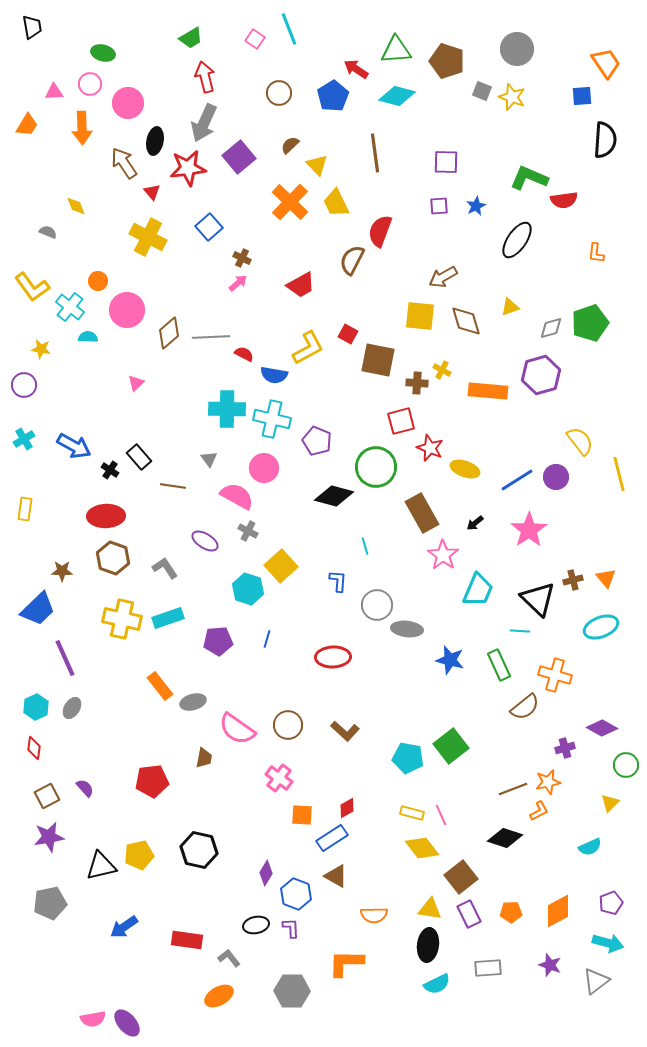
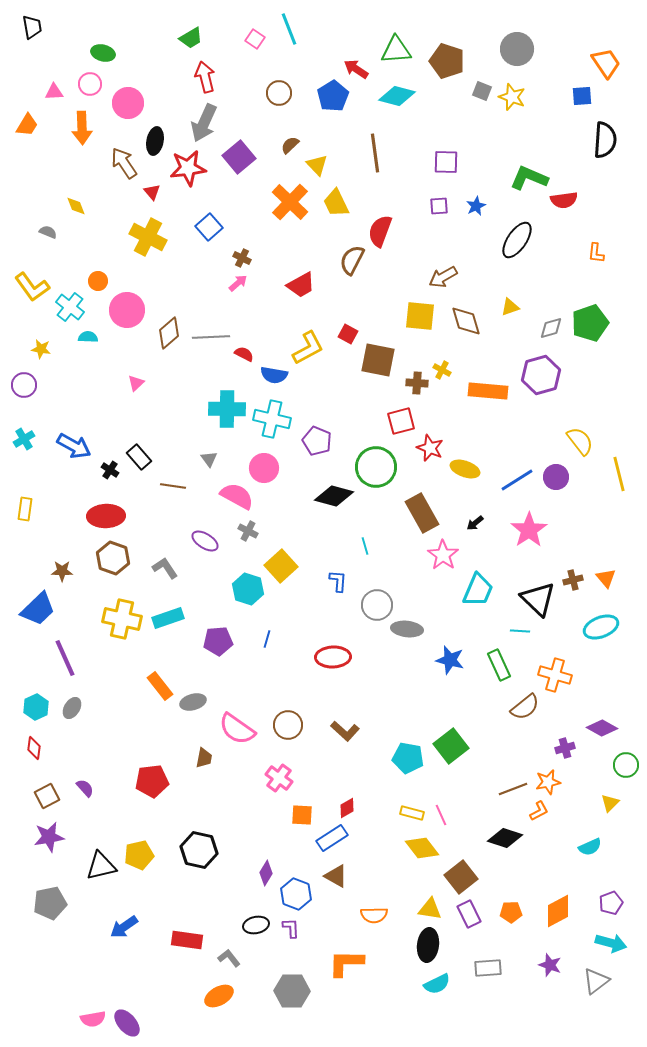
cyan arrow at (608, 943): moved 3 px right
